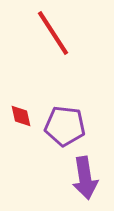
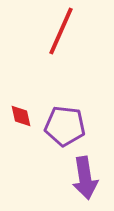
red line: moved 8 px right, 2 px up; rotated 57 degrees clockwise
